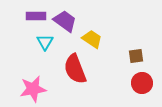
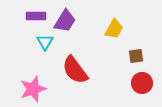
purple trapezoid: rotated 85 degrees clockwise
yellow trapezoid: moved 22 px right, 10 px up; rotated 85 degrees clockwise
red semicircle: moved 1 px down; rotated 16 degrees counterclockwise
pink star: rotated 8 degrees counterclockwise
